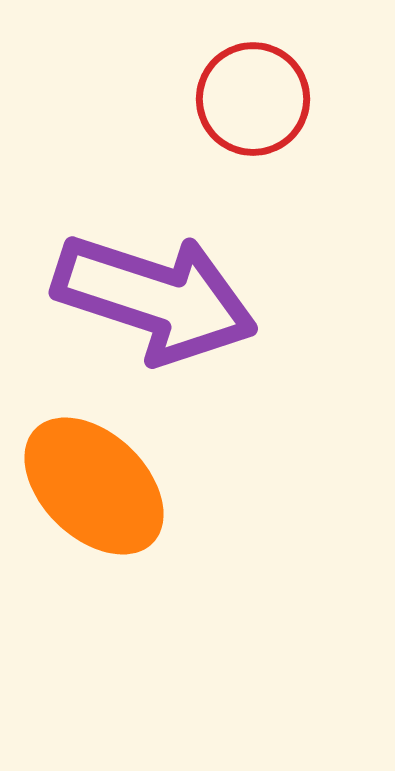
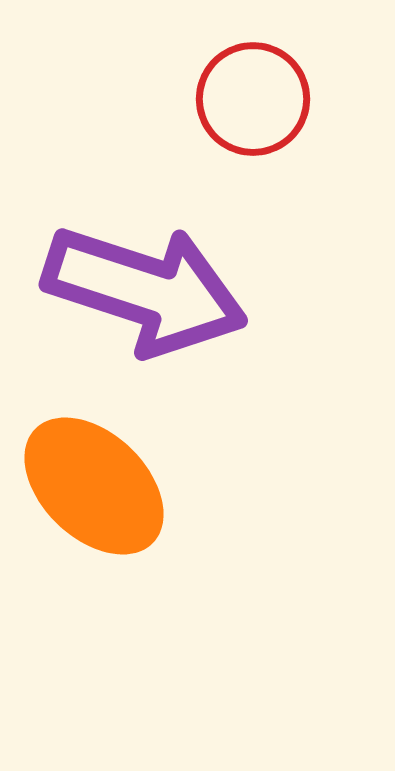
purple arrow: moved 10 px left, 8 px up
